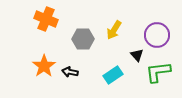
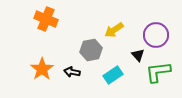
yellow arrow: rotated 24 degrees clockwise
purple circle: moved 1 px left
gray hexagon: moved 8 px right, 11 px down; rotated 10 degrees counterclockwise
black triangle: moved 1 px right
orange star: moved 2 px left, 3 px down
black arrow: moved 2 px right
